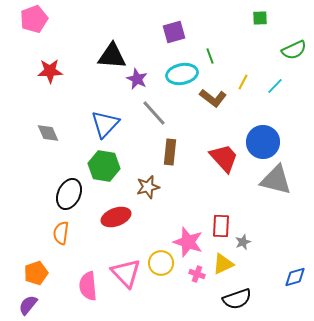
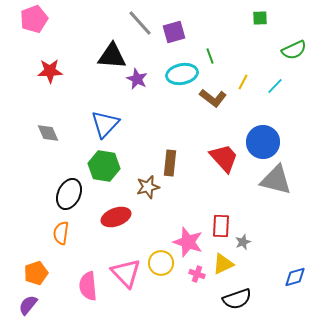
gray line: moved 14 px left, 90 px up
brown rectangle: moved 11 px down
